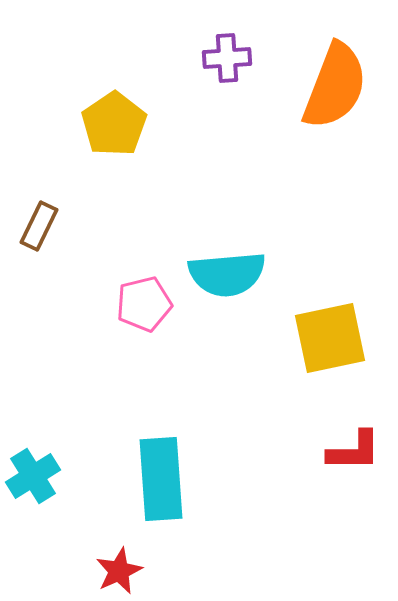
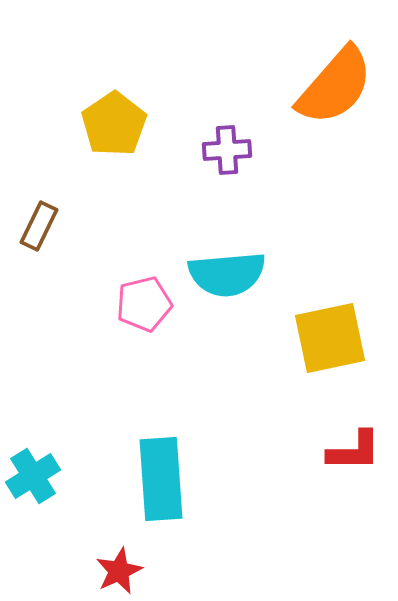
purple cross: moved 92 px down
orange semicircle: rotated 20 degrees clockwise
